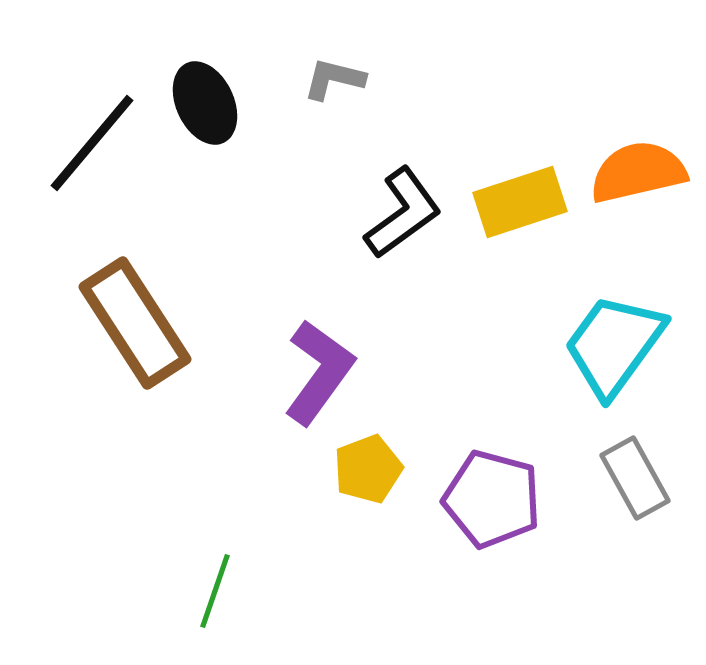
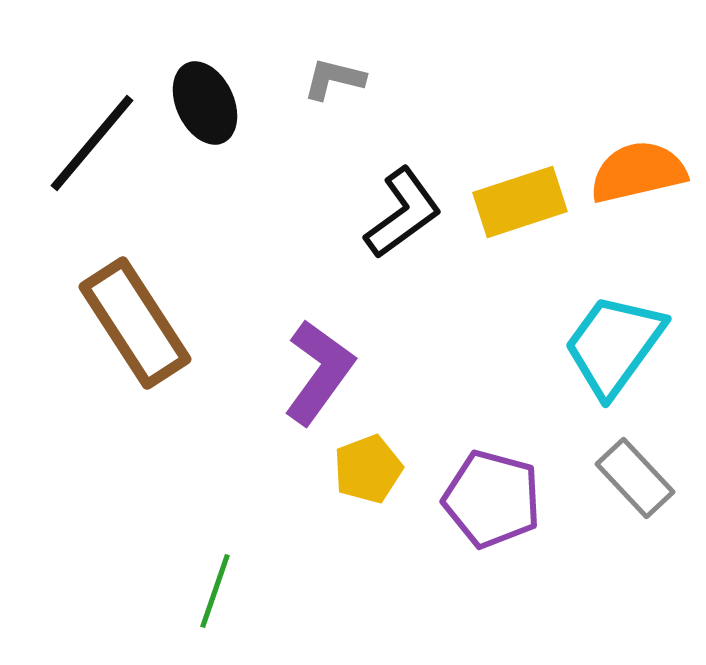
gray rectangle: rotated 14 degrees counterclockwise
